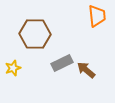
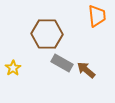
brown hexagon: moved 12 px right
gray rectangle: rotated 55 degrees clockwise
yellow star: rotated 14 degrees counterclockwise
